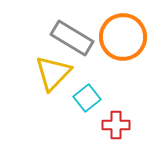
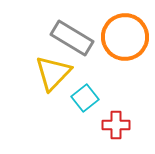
orange circle: moved 2 px right
cyan square: moved 2 px left
